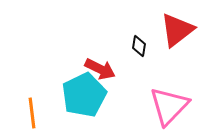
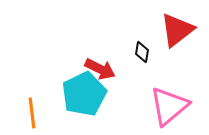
black diamond: moved 3 px right, 6 px down
cyan pentagon: moved 1 px up
pink triangle: rotated 6 degrees clockwise
